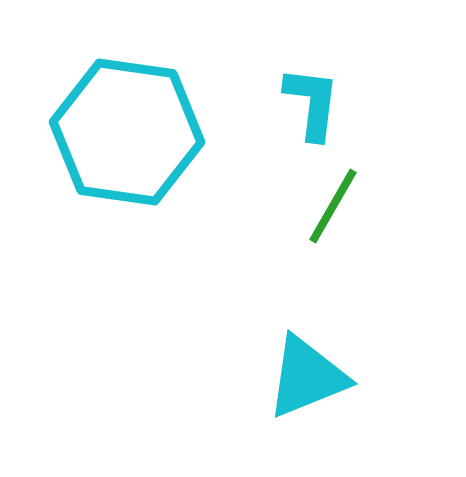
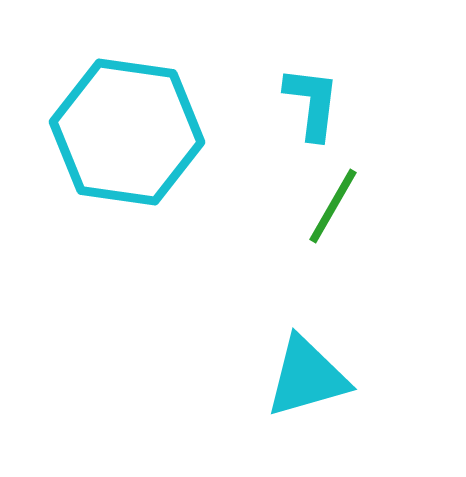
cyan triangle: rotated 6 degrees clockwise
